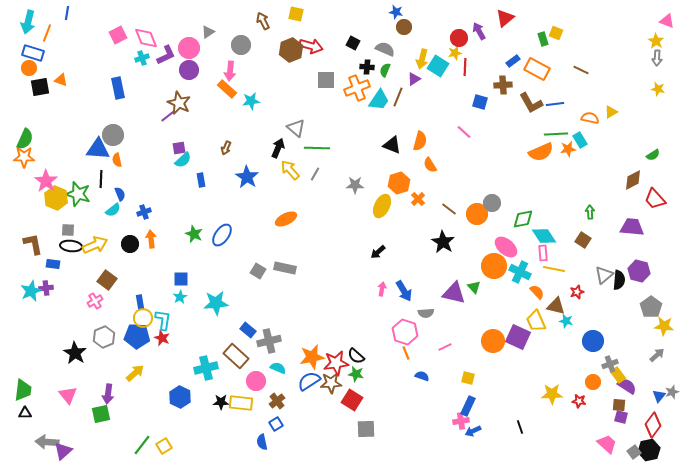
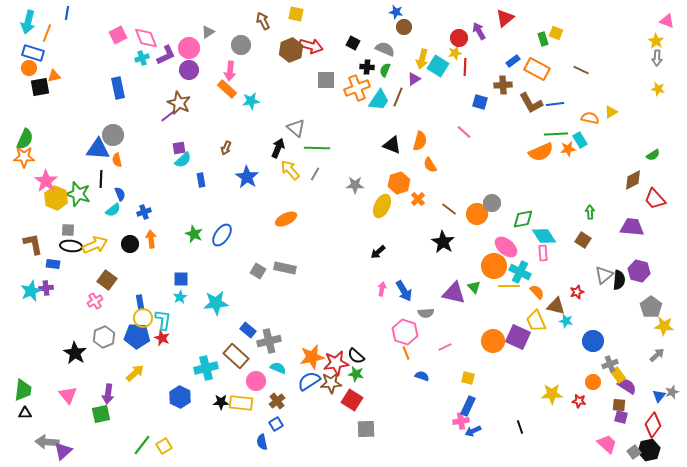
orange triangle at (61, 80): moved 7 px left, 4 px up; rotated 32 degrees counterclockwise
yellow line at (554, 269): moved 45 px left, 17 px down; rotated 10 degrees counterclockwise
